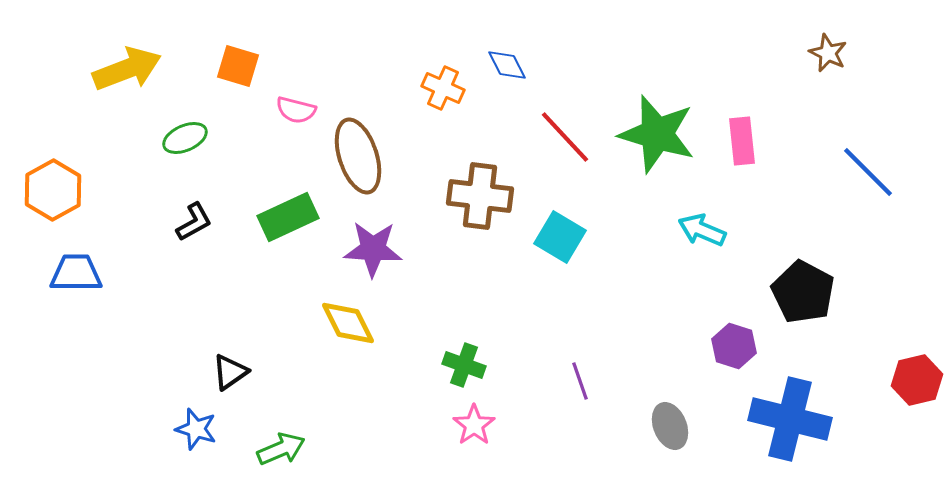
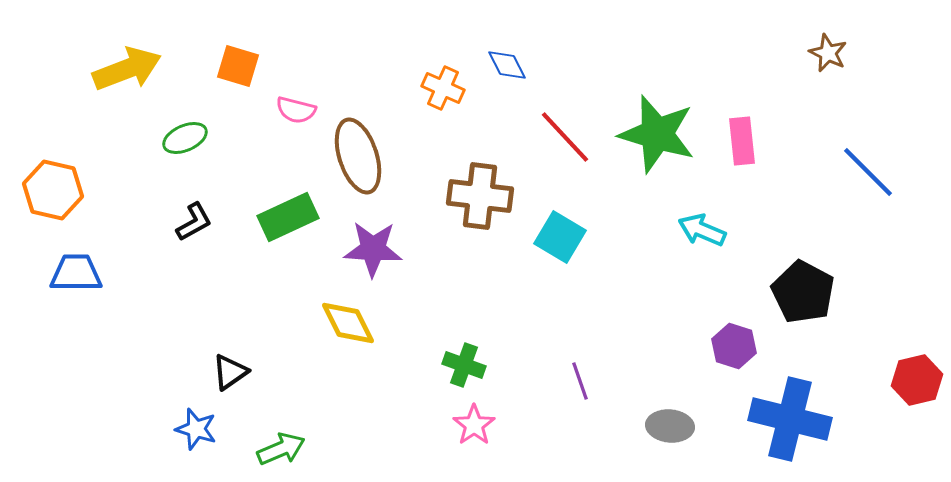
orange hexagon: rotated 18 degrees counterclockwise
gray ellipse: rotated 63 degrees counterclockwise
